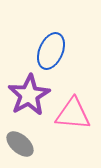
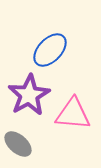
blue ellipse: moved 1 px left, 1 px up; rotated 21 degrees clockwise
gray ellipse: moved 2 px left
